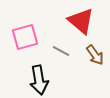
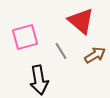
gray line: rotated 30 degrees clockwise
brown arrow: rotated 85 degrees counterclockwise
